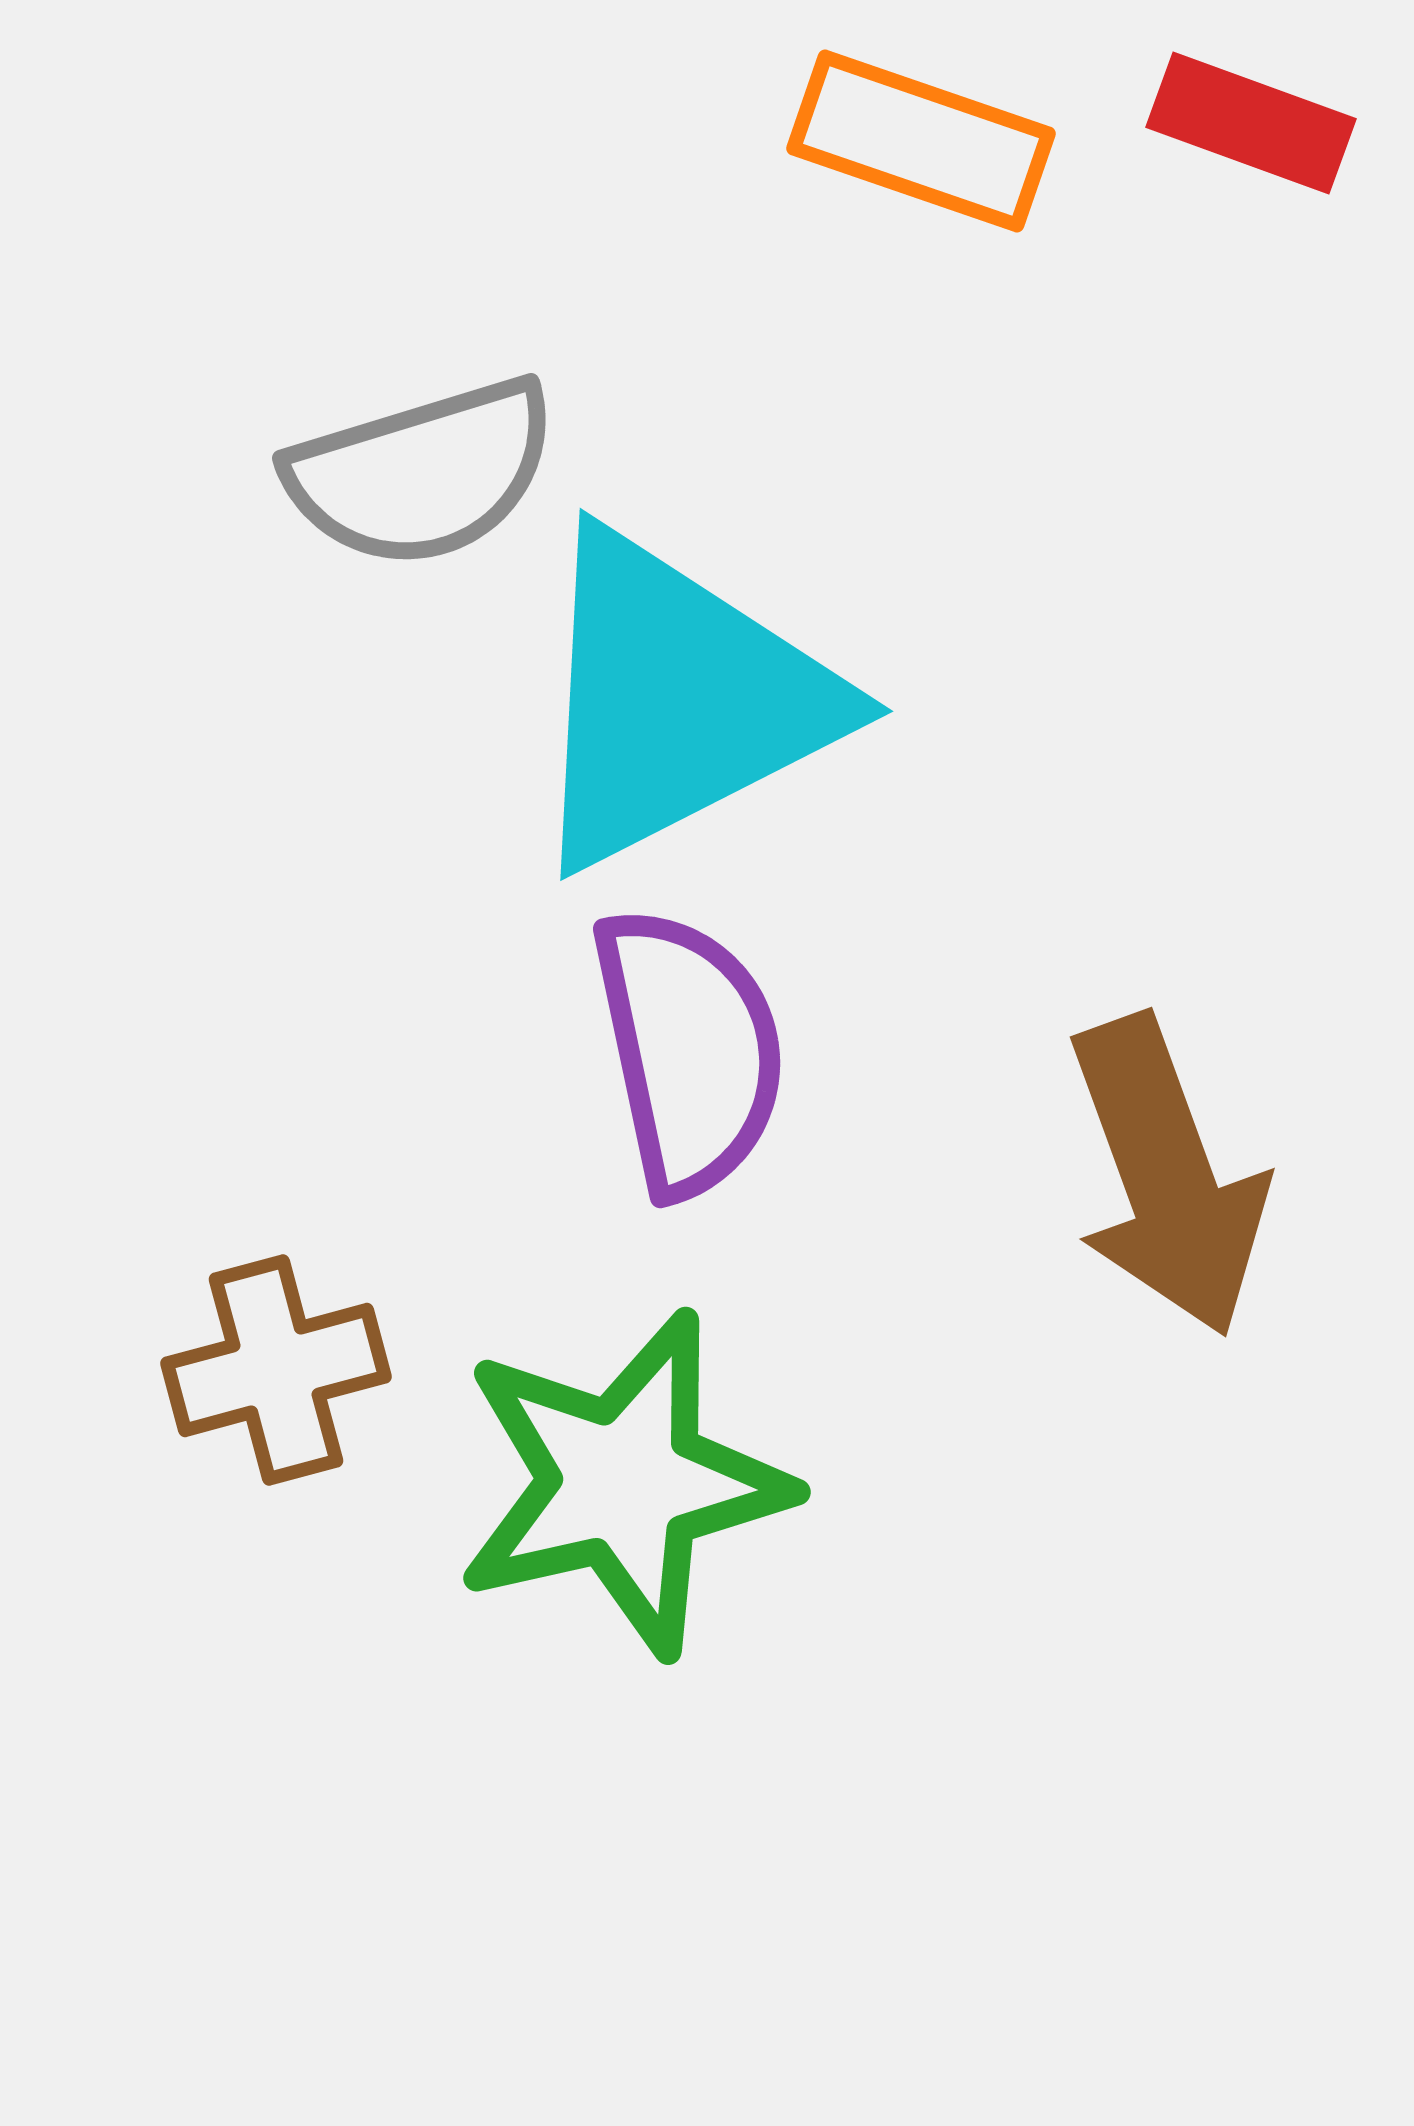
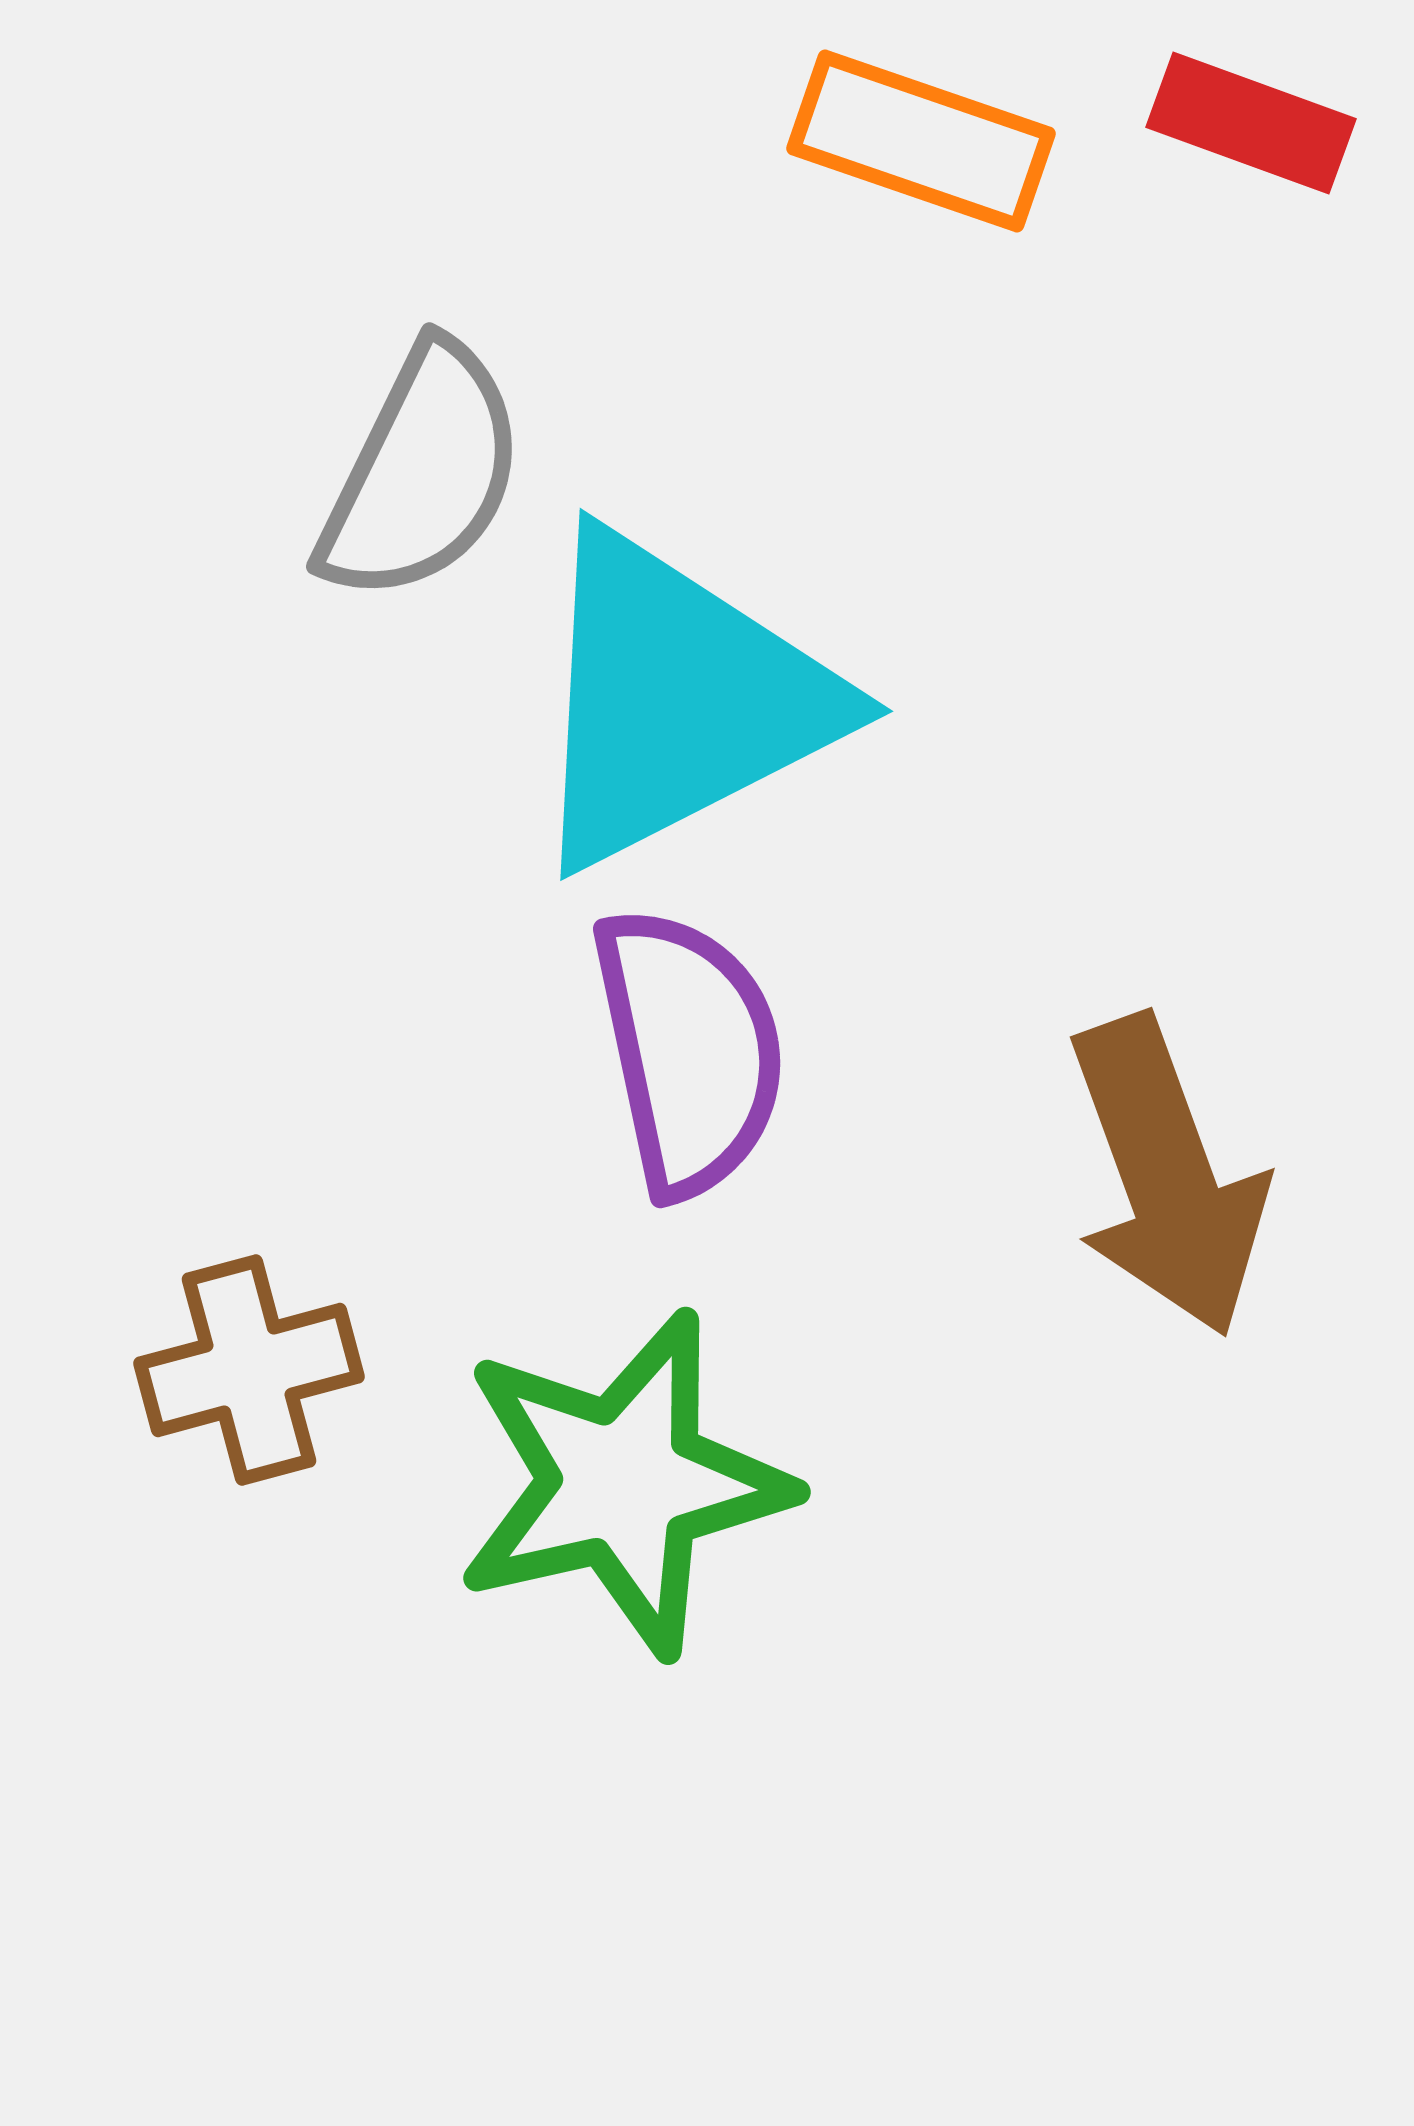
gray semicircle: rotated 47 degrees counterclockwise
brown cross: moved 27 px left
